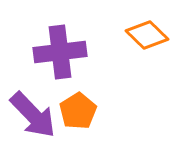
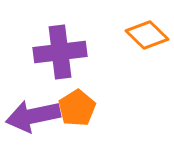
orange pentagon: moved 1 px left, 3 px up
purple arrow: moved 1 px down; rotated 122 degrees clockwise
